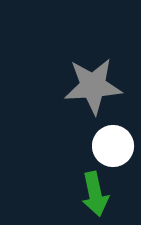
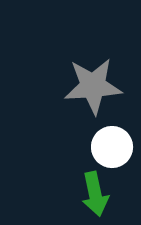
white circle: moved 1 px left, 1 px down
